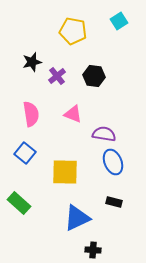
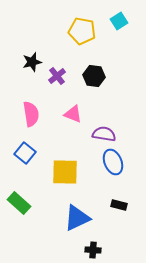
yellow pentagon: moved 9 px right
black rectangle: moved 5 px right, 3 px down
